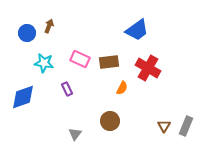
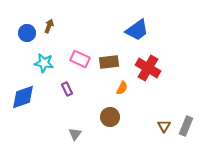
brown circle: moved 4 px up
